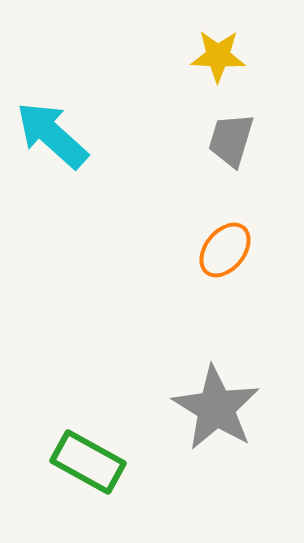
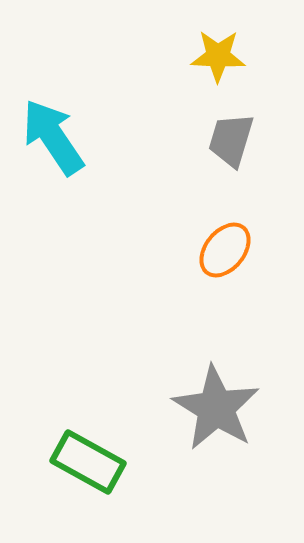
cyan arrow: moved 1 px right, 2 px down; rotated 14 degrees clockwise
